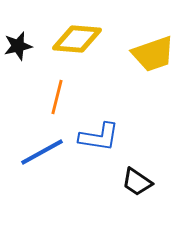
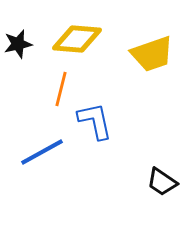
black star: moved 2 px up
yellow trapezoid: moved 1 px left
orange line: moved 4 px right, 8 px up
blue L-shape: moved 4 px left, 16 px up; rotated 111 degrees counterclockwise
black trapezoid: moved 25 px right
